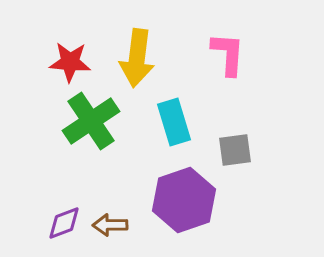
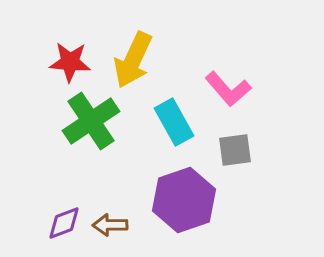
pink L-shape: moved 35 px down; rotated 135 degrees clockwise
yellow arrow: moved 4 px left, 2 px down; rotated 18 degrees clockwise
cyan rectangle: rotated 12 degrees counterclockwise
